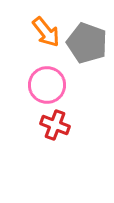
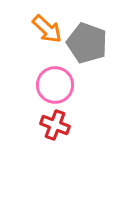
orange arrow: moved 1 px right, 3 px up; rotated 8 degrees counterclockwise
pink circle: moved 8 px right
